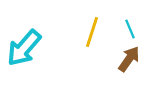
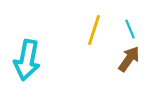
yellow line: moved 2 px right, 2 px up
cyan arrow: moved 3 px right, 12 px down; rotated 30 degrees counterclockwise
